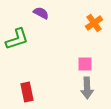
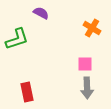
orange cross: moved 2 px left, 5 px down; rotated 24 degrees counterclockwise
